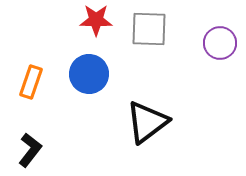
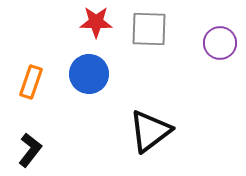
red star: moved 2 px down
black triangle: moved 3 px right, 9 px down
